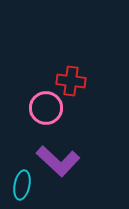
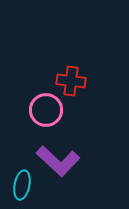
pink circle: moved 2 px down
